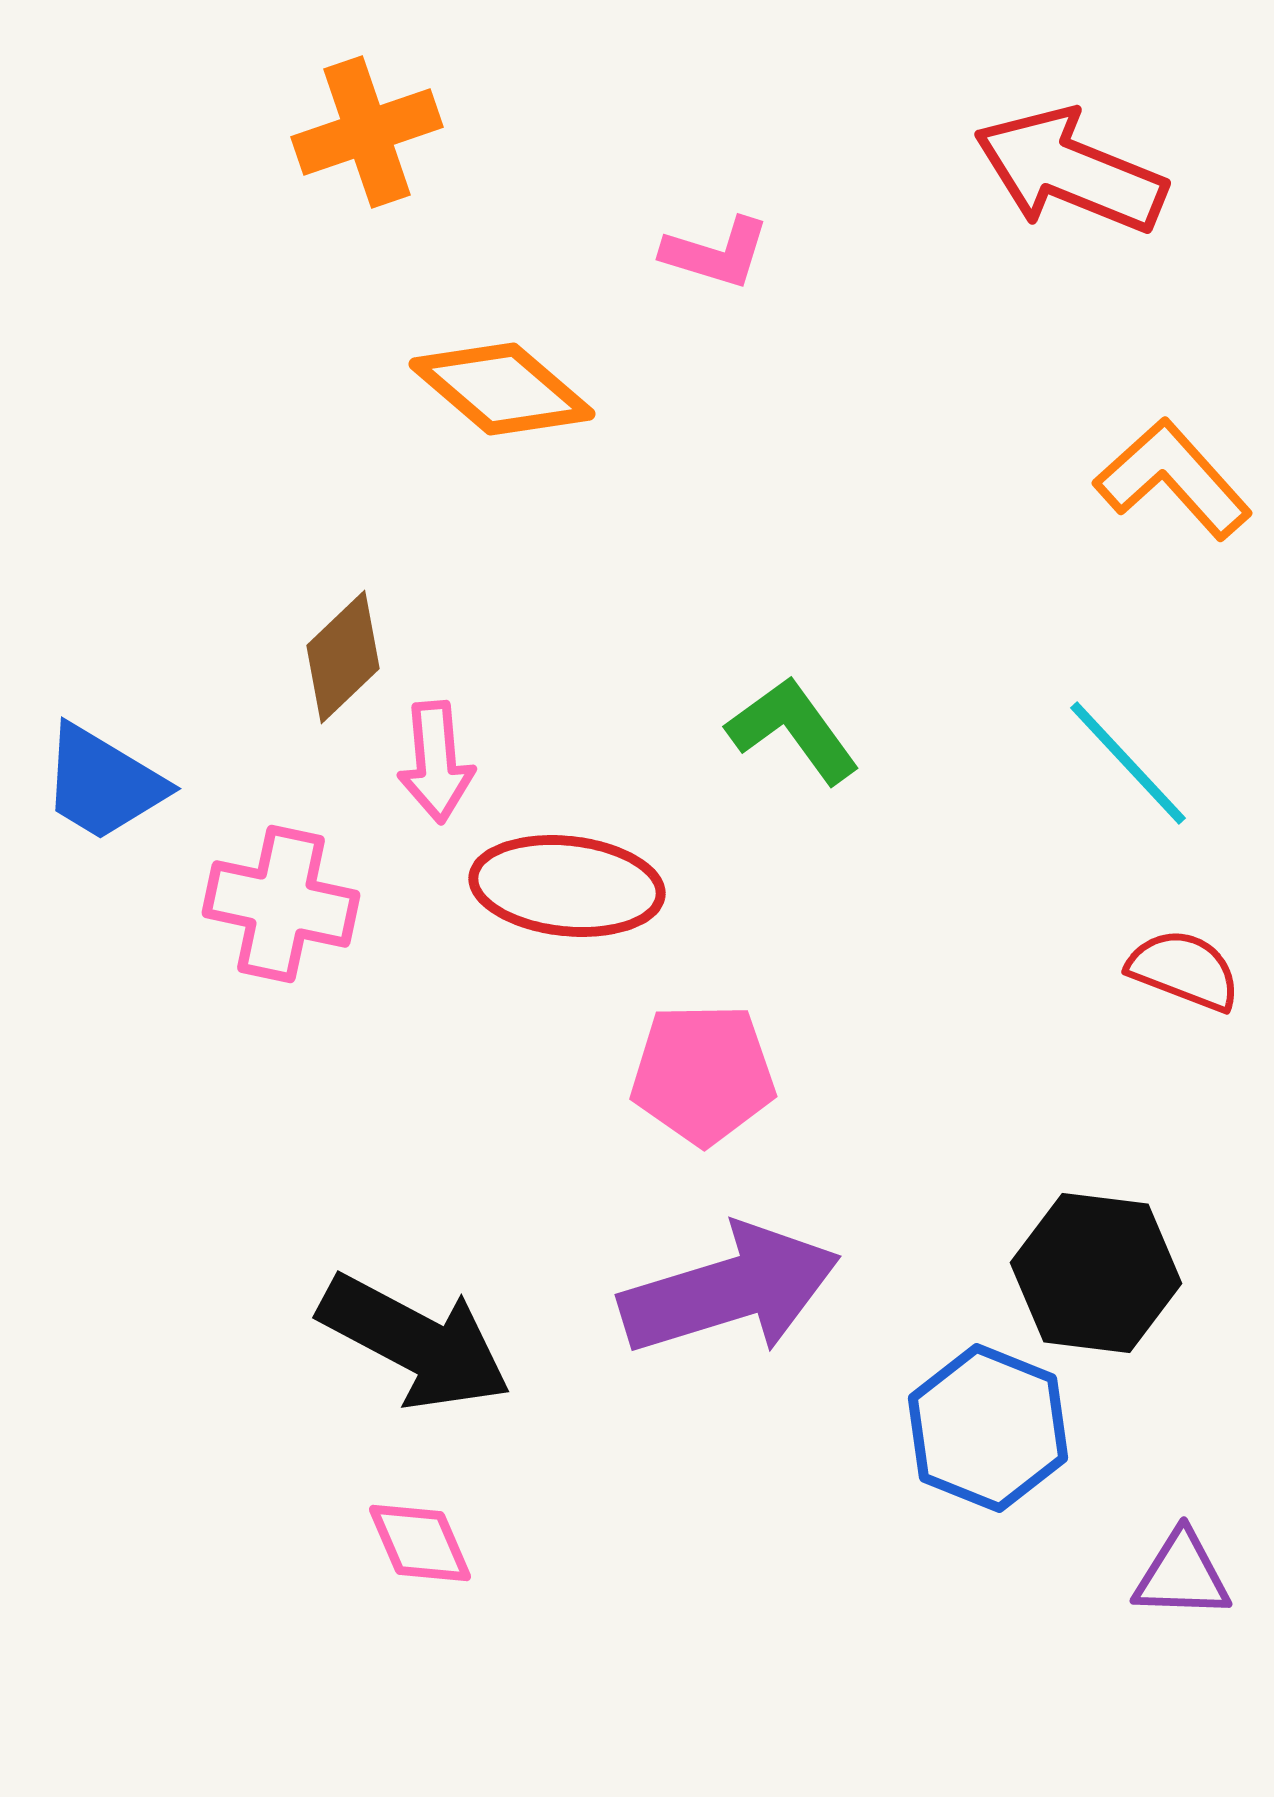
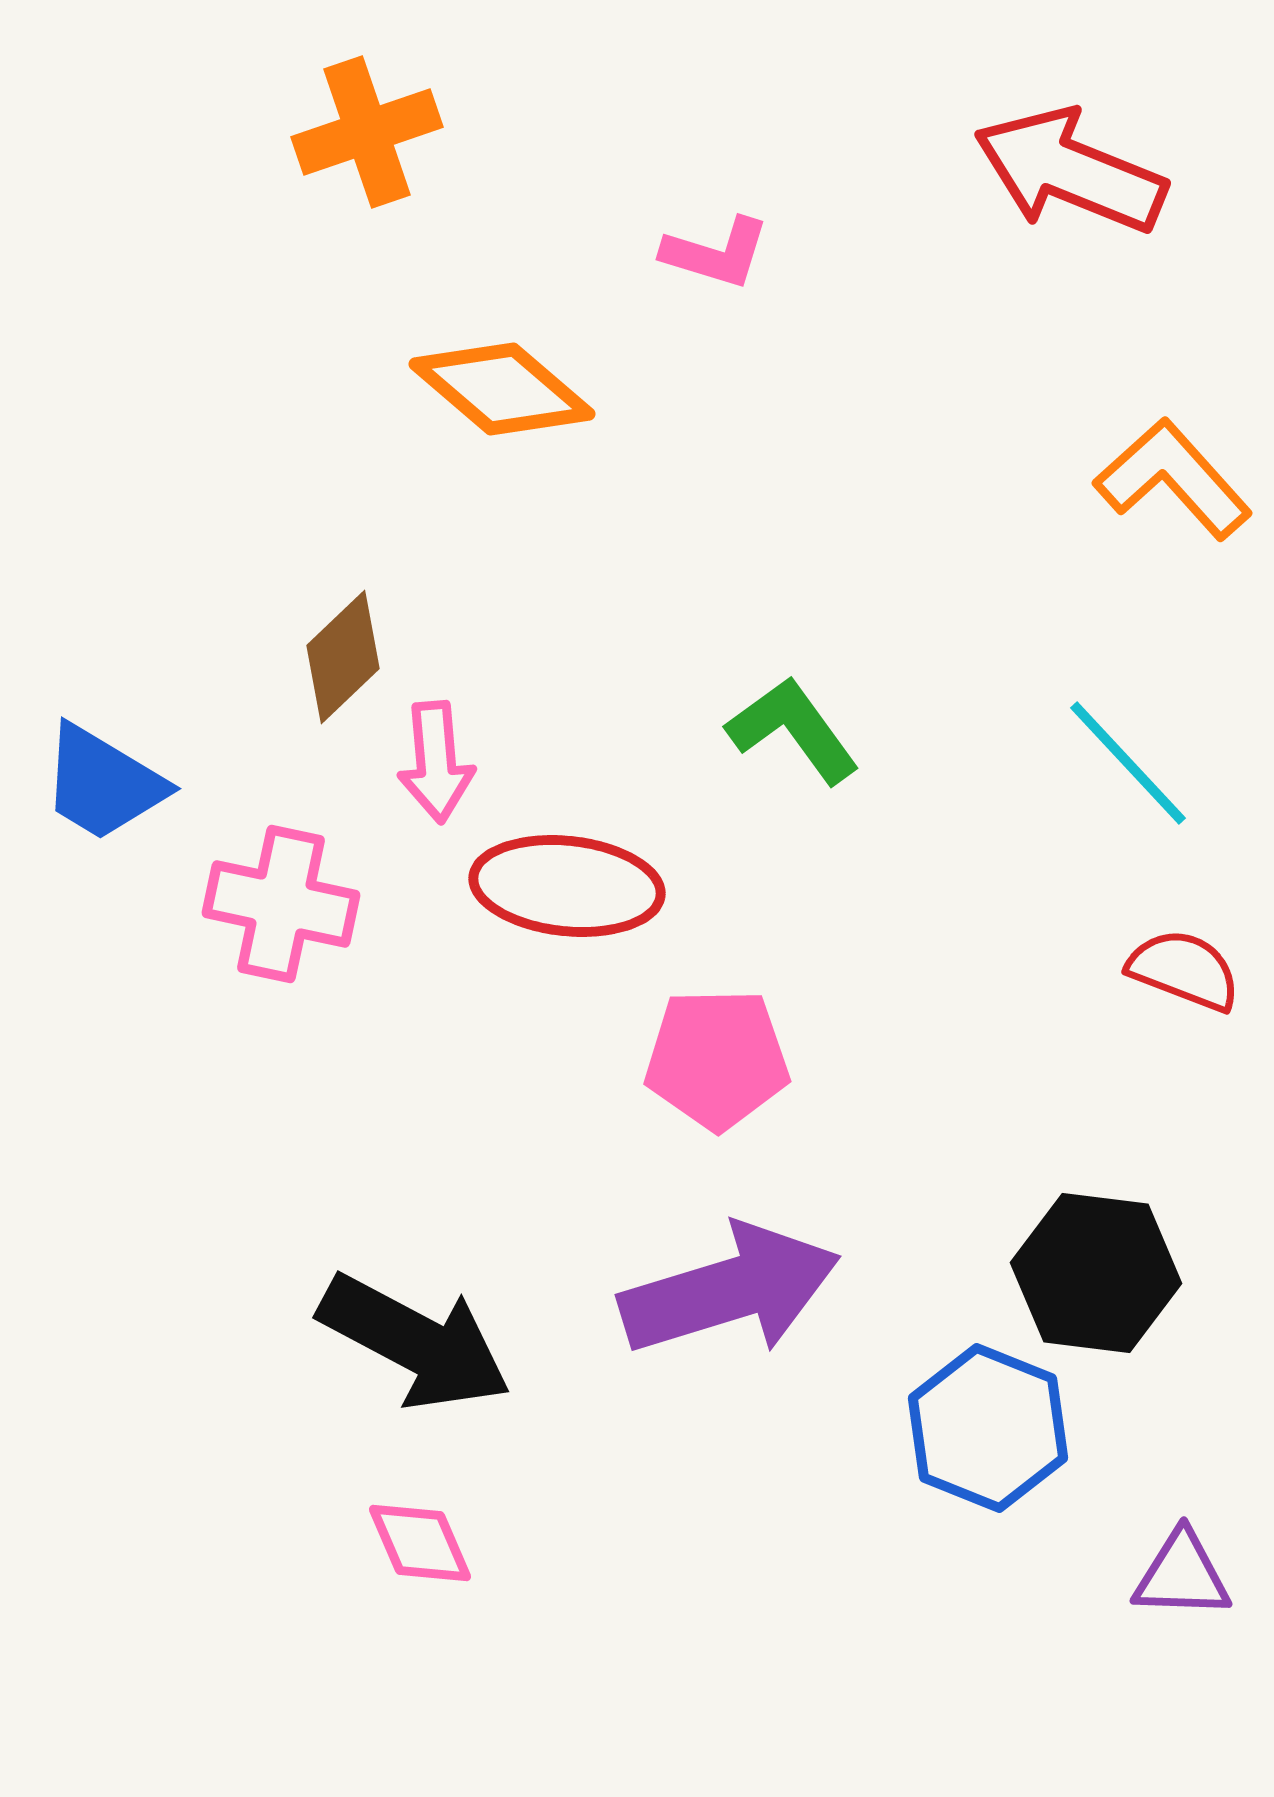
pink pentagon: moved 14 px right, 15 px up
